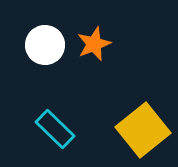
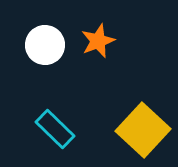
orange star: moved 4 px right, 3 px up
yellow square: rotated 8 degrees counterclockwise
